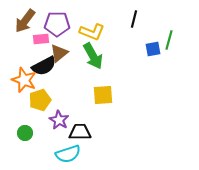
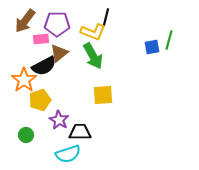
black line: moved 28 px left, 2 px up
yellow L-shape: moved 1 px right
blue square: moved 1 px left, 2 px up
orange star: rotated 15 degrees clockwise
green circle: moved 1 px right, 2 px down
